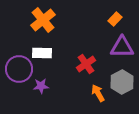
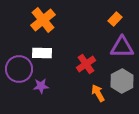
gray hexagon: moved 1 px up
